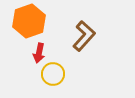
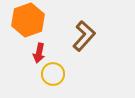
orange hexagon: moved 1 px left, 1 px up
